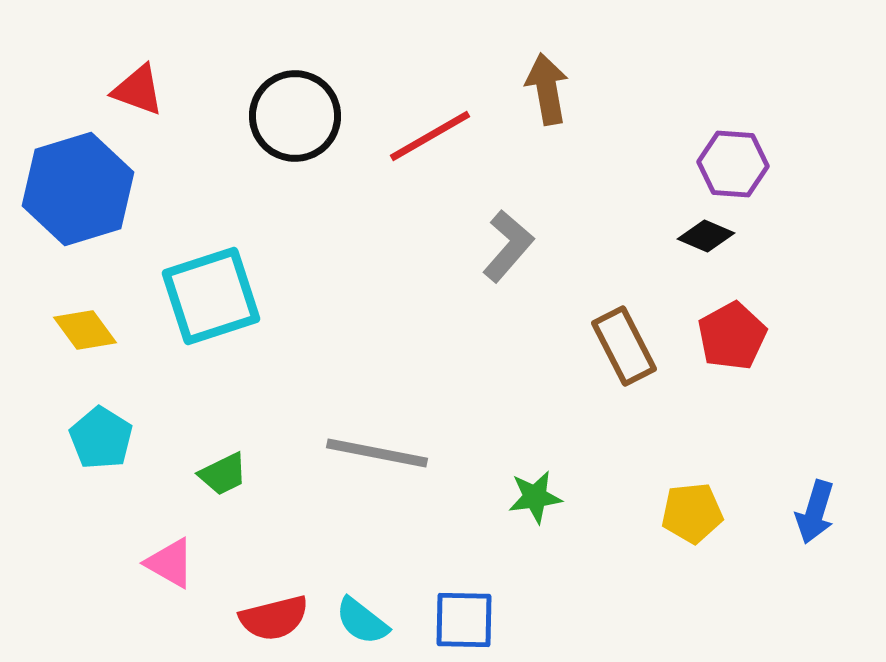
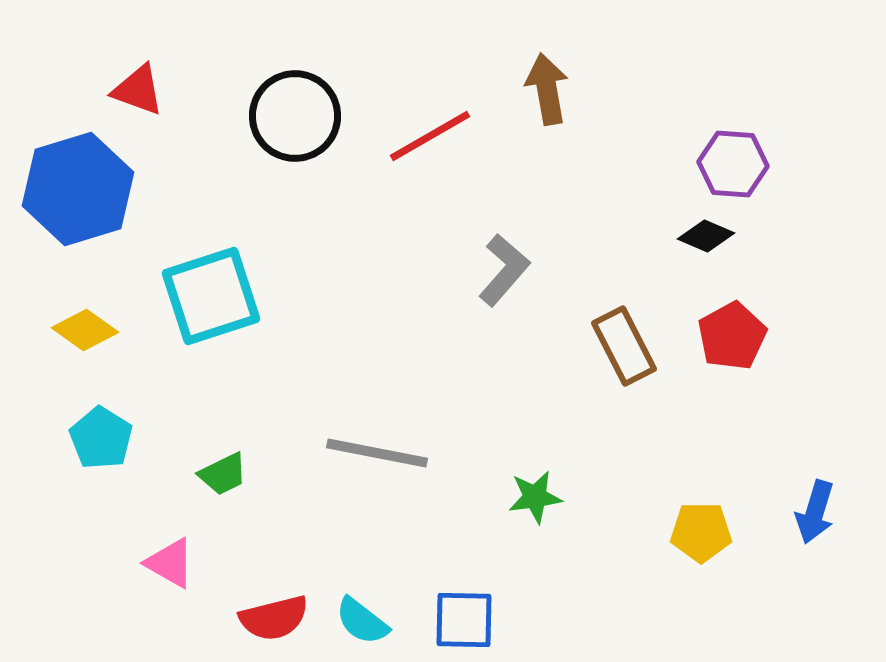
gray L-shape: moved 4 px left, 24 px down
yellow diamond: rotated 18 degrees counterclockwise
yellow pentagon: moved 9 px right, 19 px down; rotated 6 degrees clockwise
